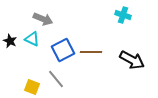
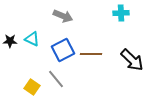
cyan cross: moved 2 px left, 2 px up; rotated 21 degrees counterclockwise
gray arrow: moved 20 px right, 3 px up
black star: rotated 24 degrees counterclockwise
brown line: moved 2 px down
black arrow: rotated 15 degrees clockwise
yellow square: rotated 14 degrees clockwise
